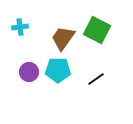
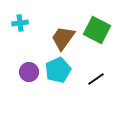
cyan cross: moved 4 px up
cyan pentagon: rotated 25 degrees counterclockwise
